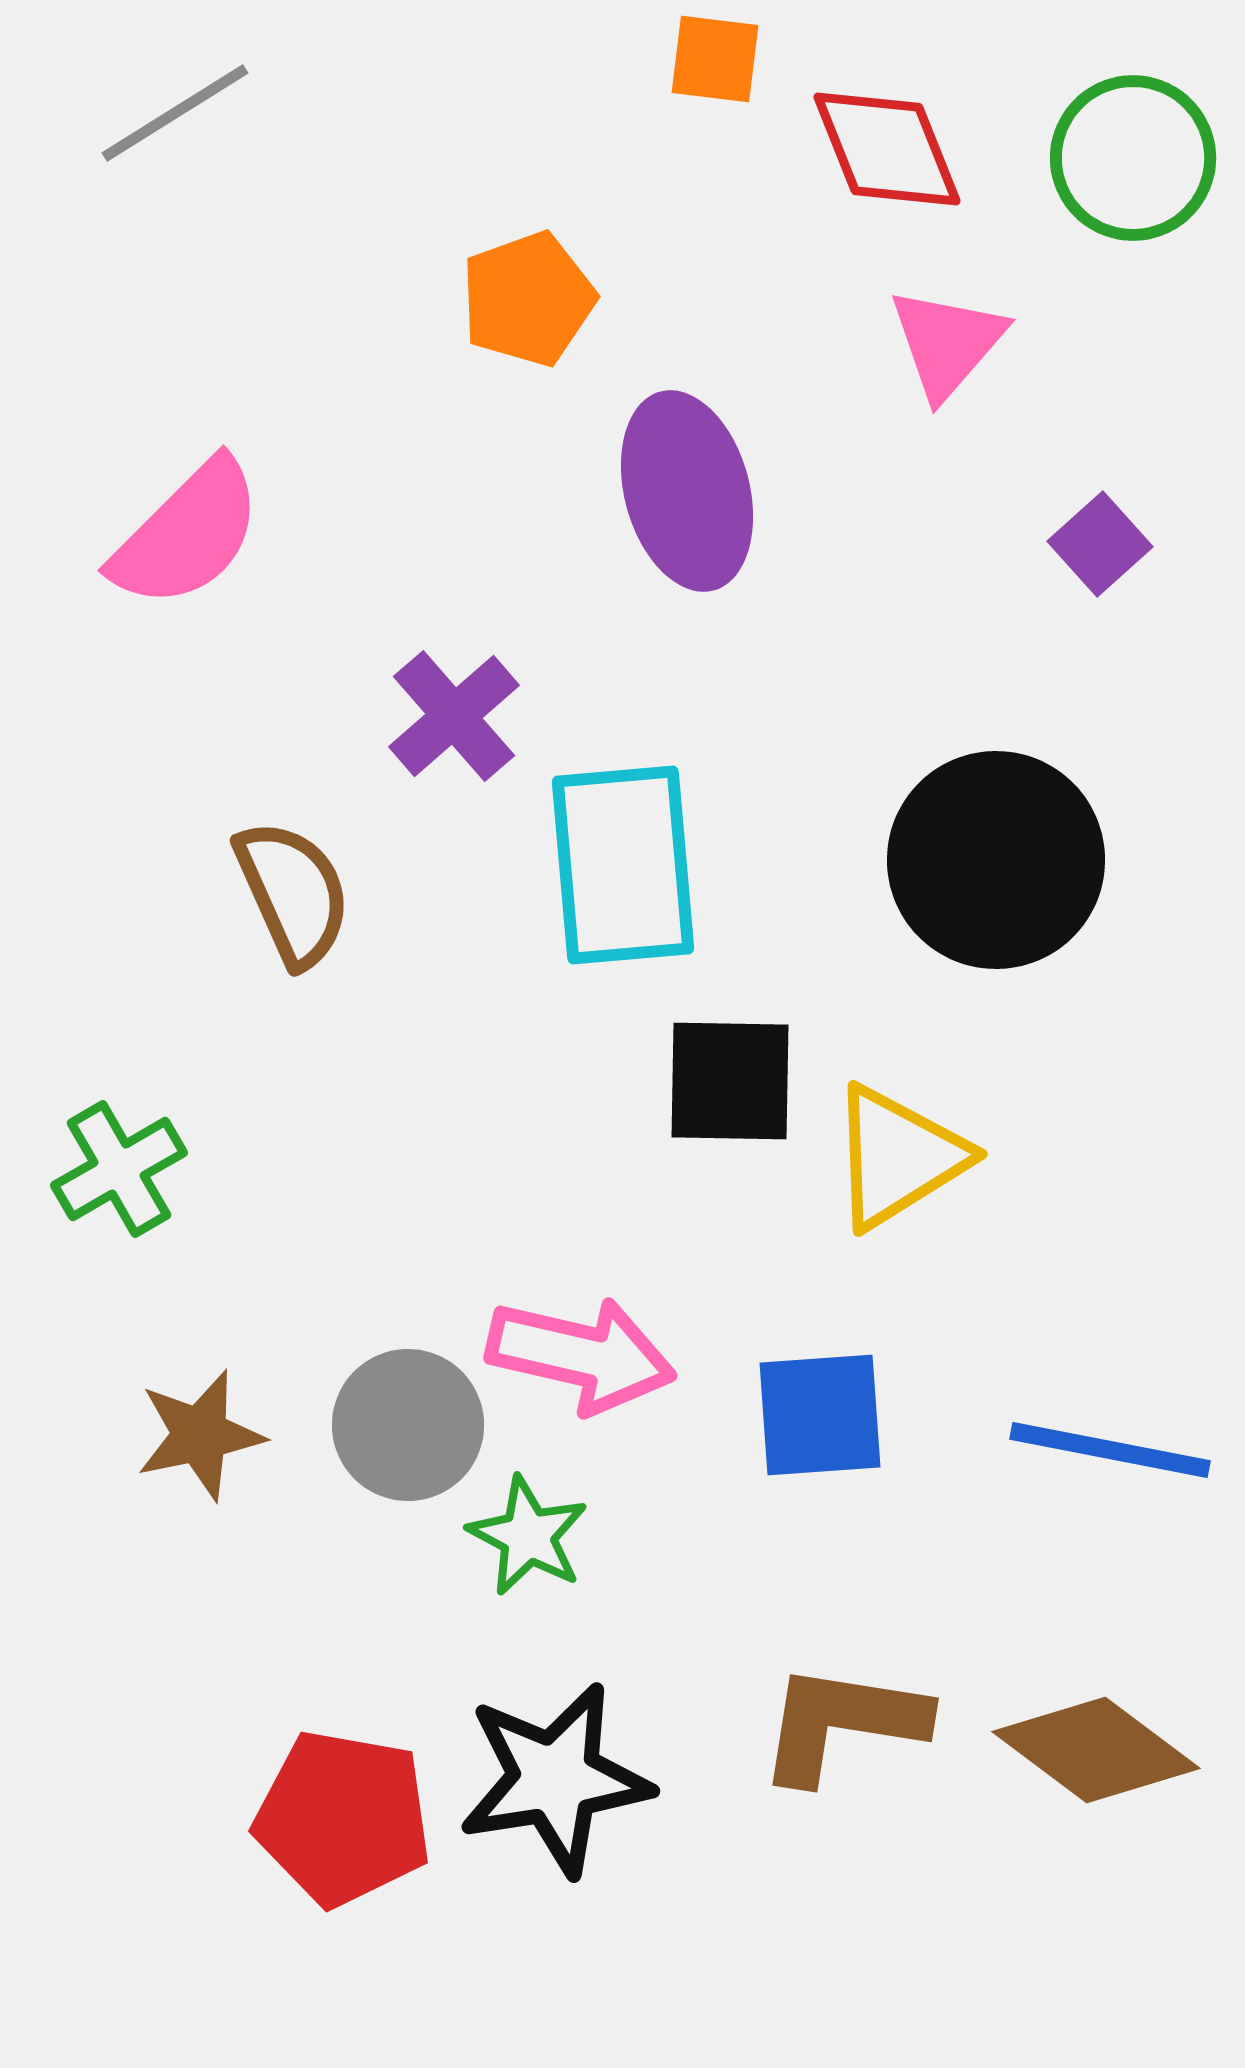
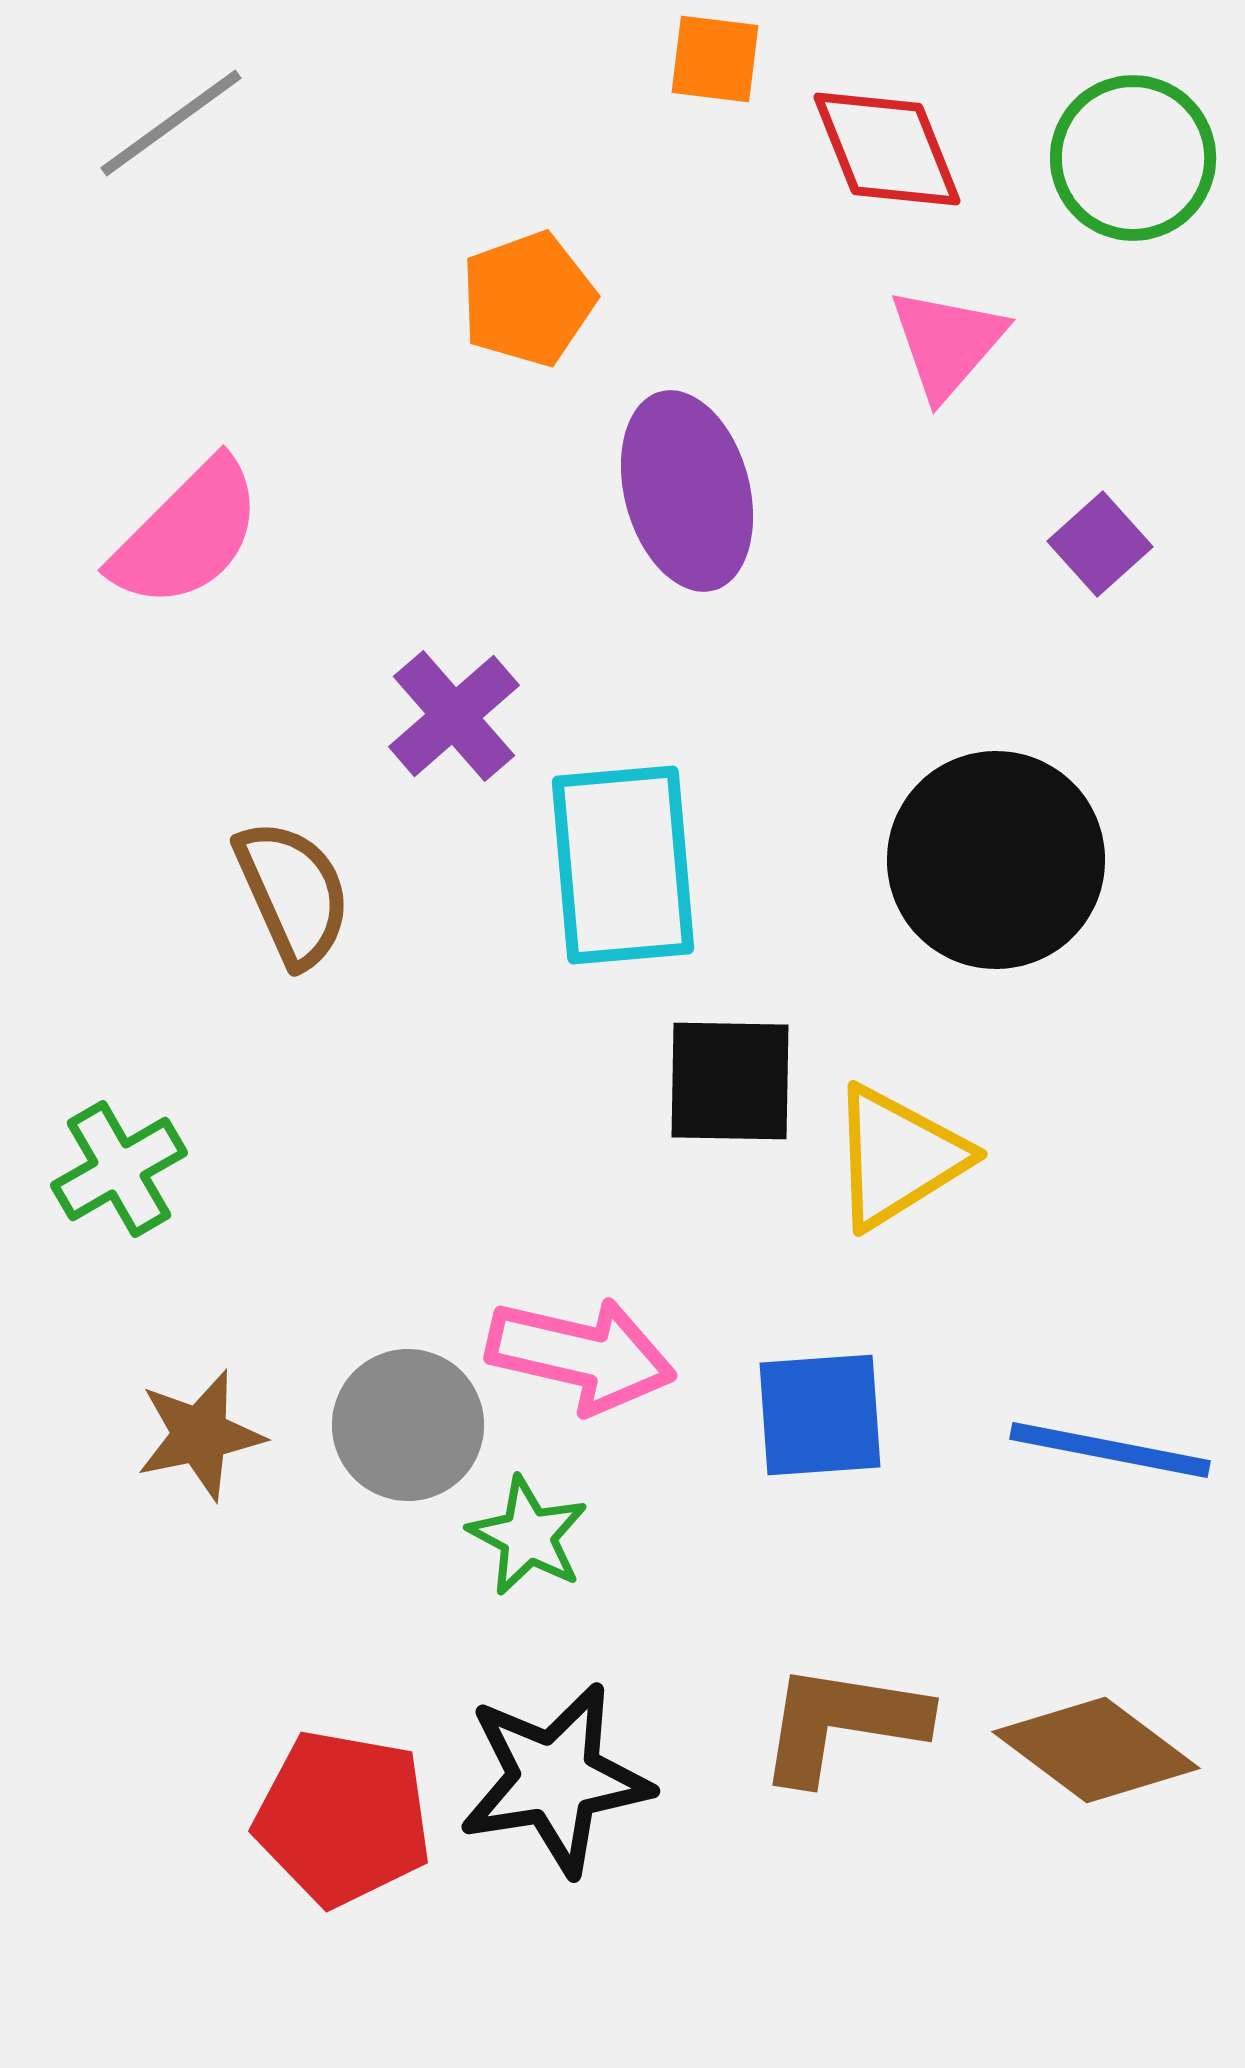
gray line: moved 4 px left, 10 px down; rotated 4 degrees counterclockwise
